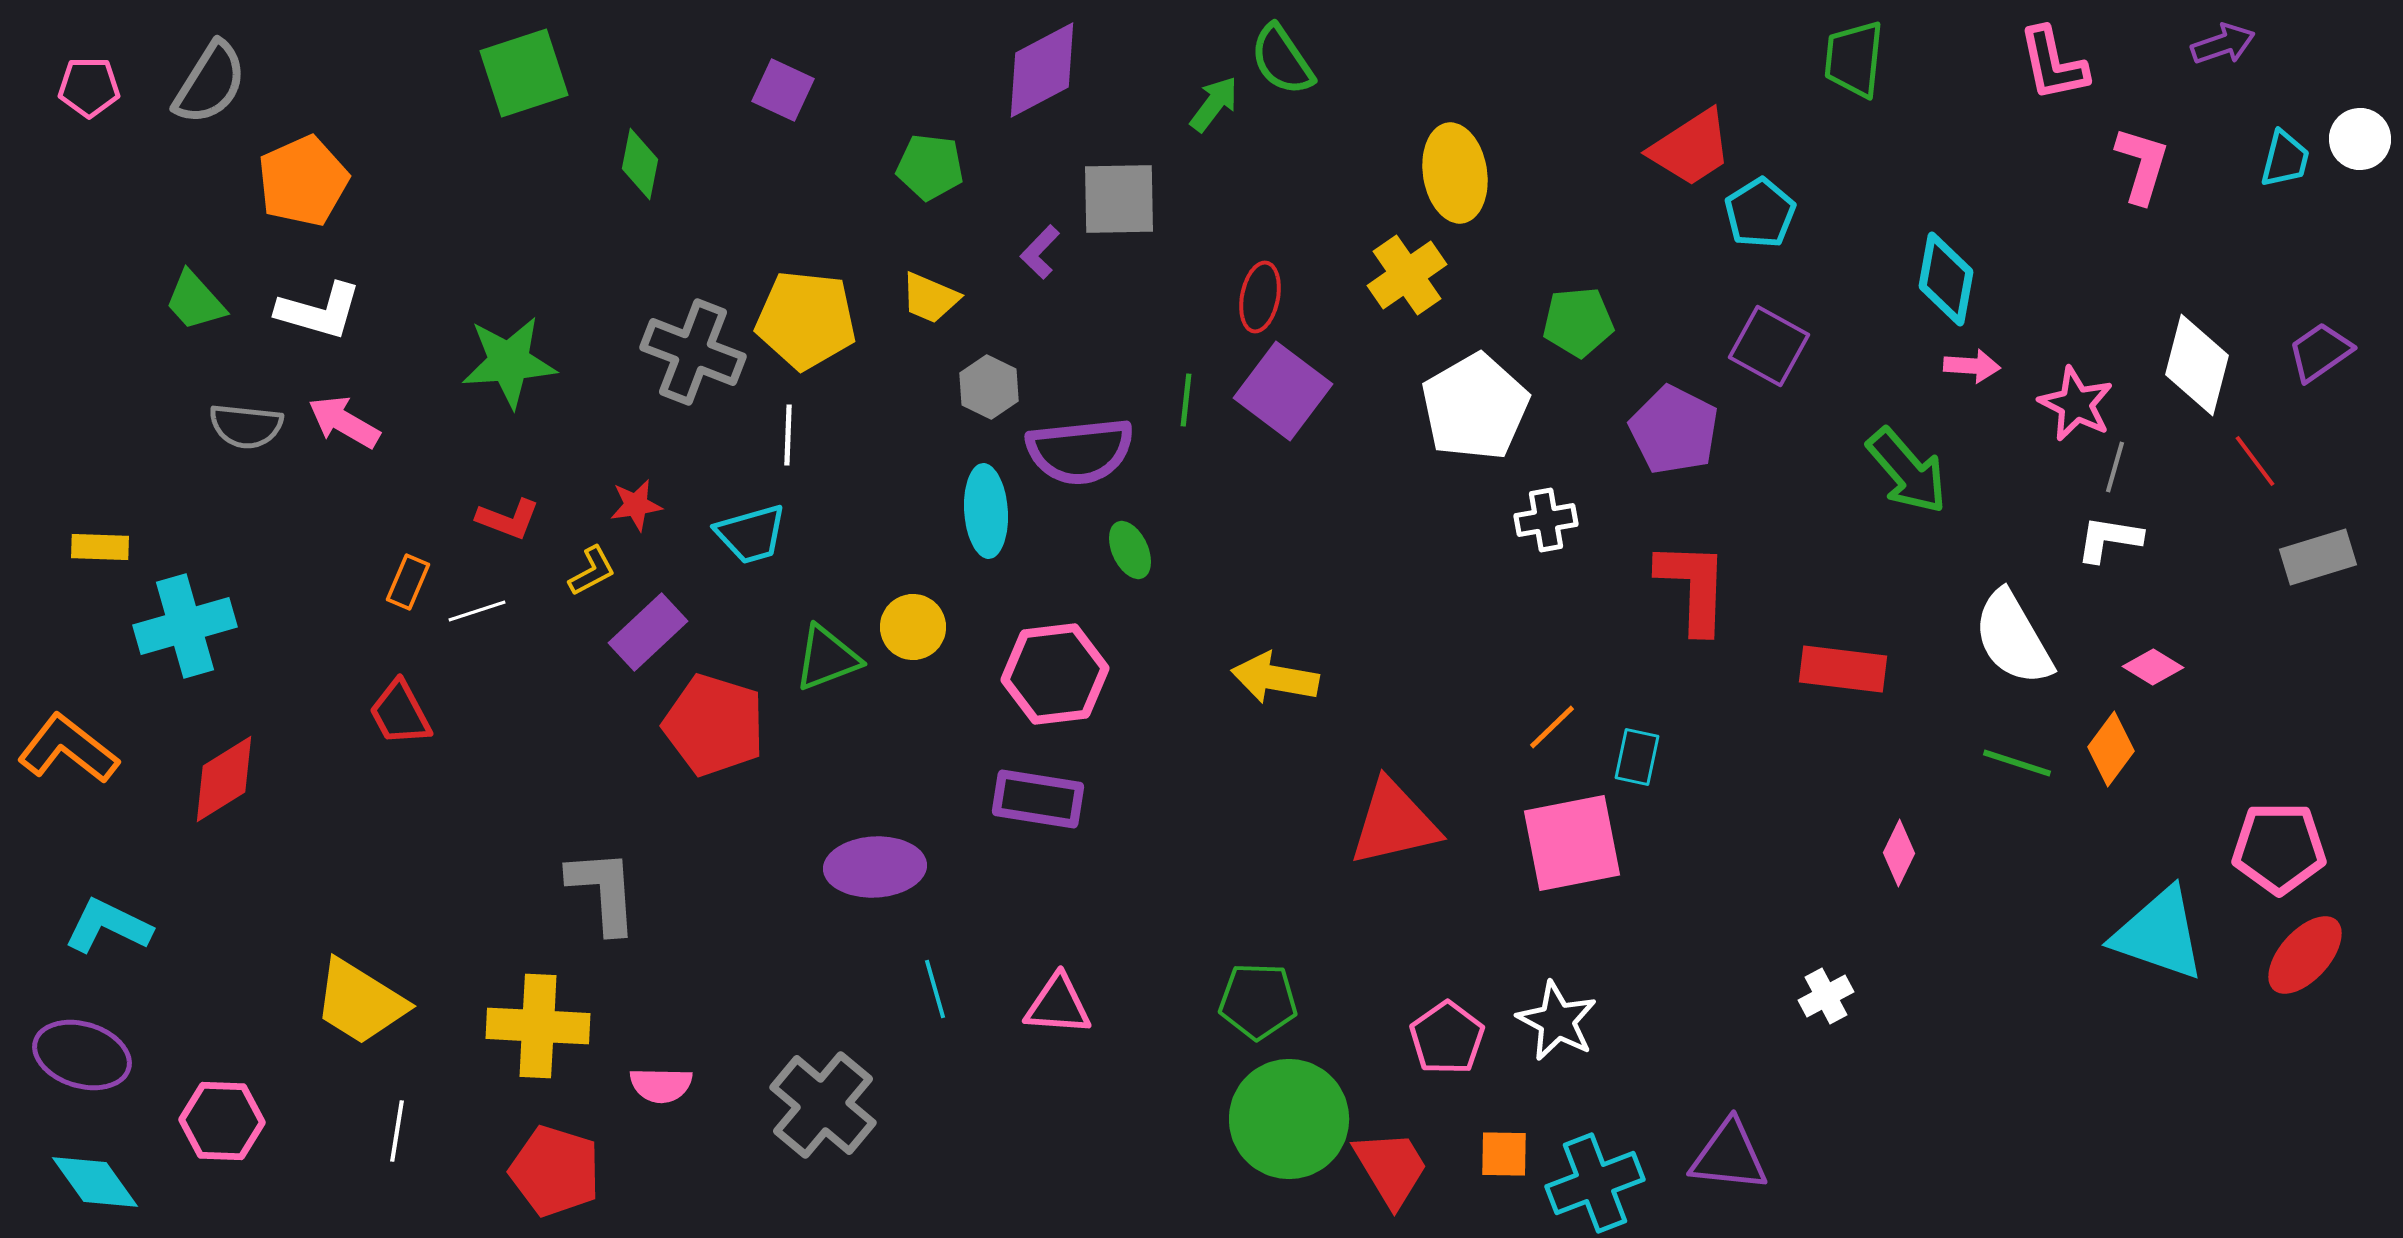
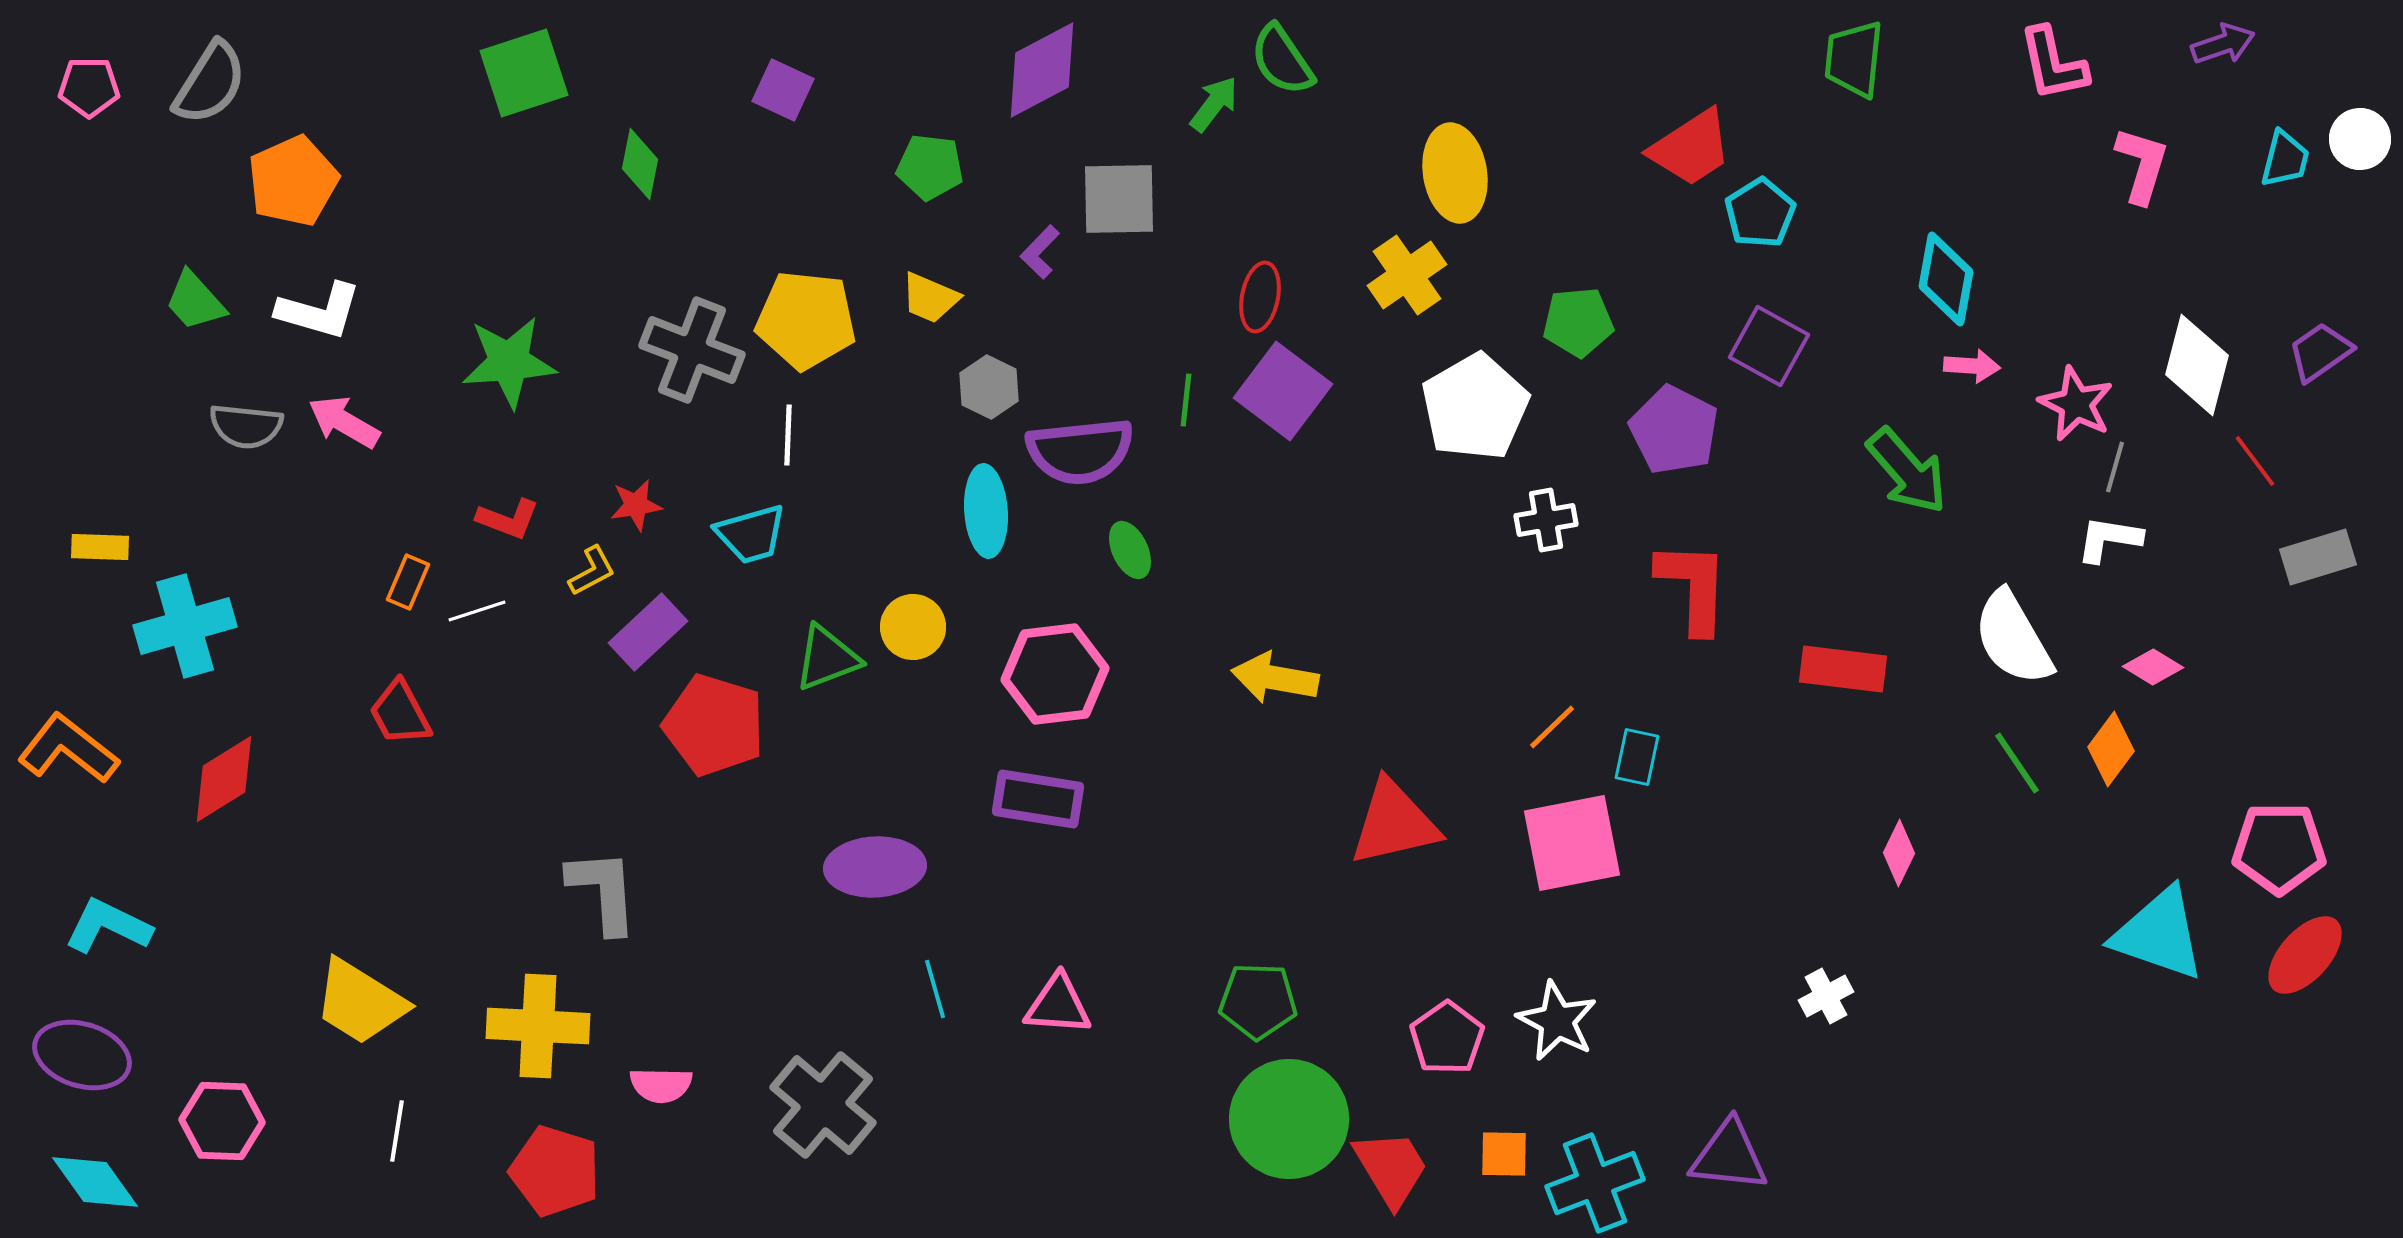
orange pentagon at (303, 181): moved 10 px left
gray cross at (693, 352): moved 1 px left, 2 px up
green line at (2017, 763): rotated 38 degrees clockwise
